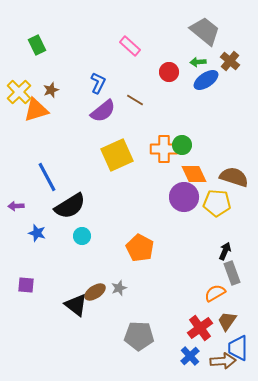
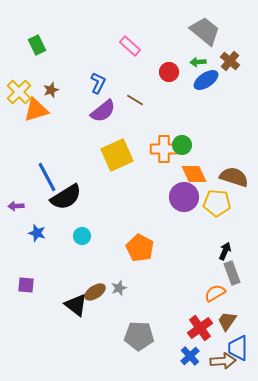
black semicircle: moved 4 px left, 9 px up
